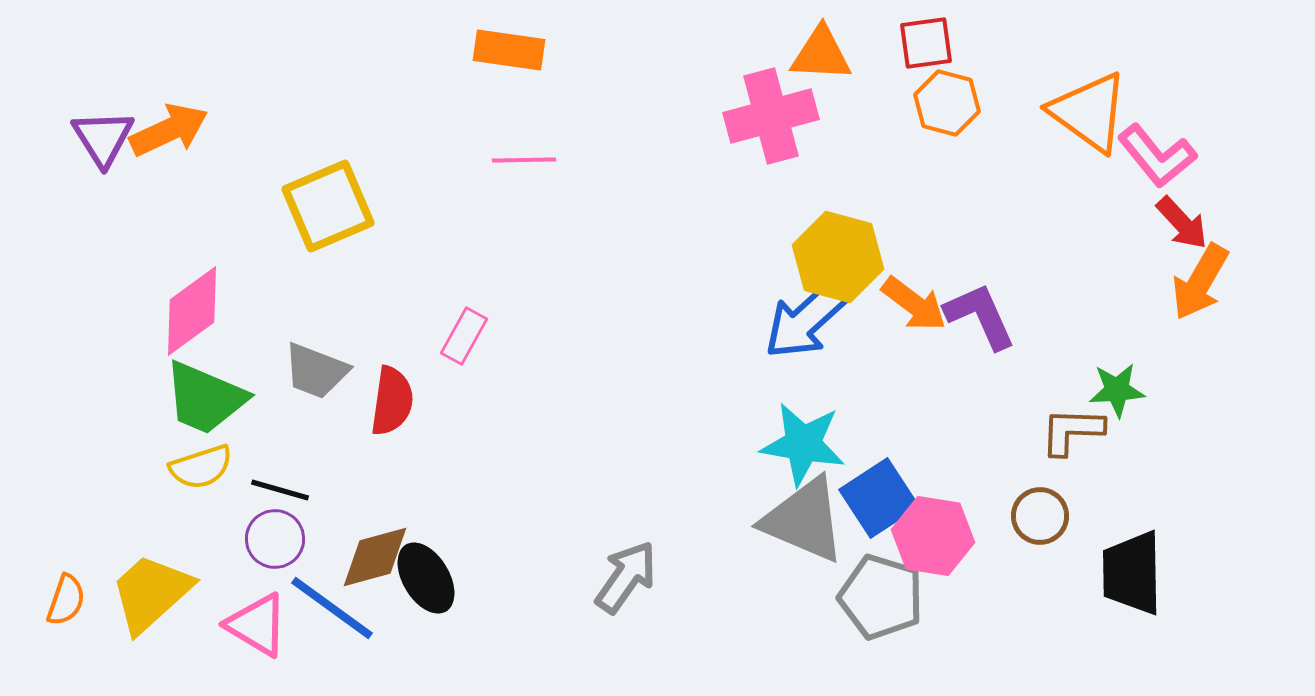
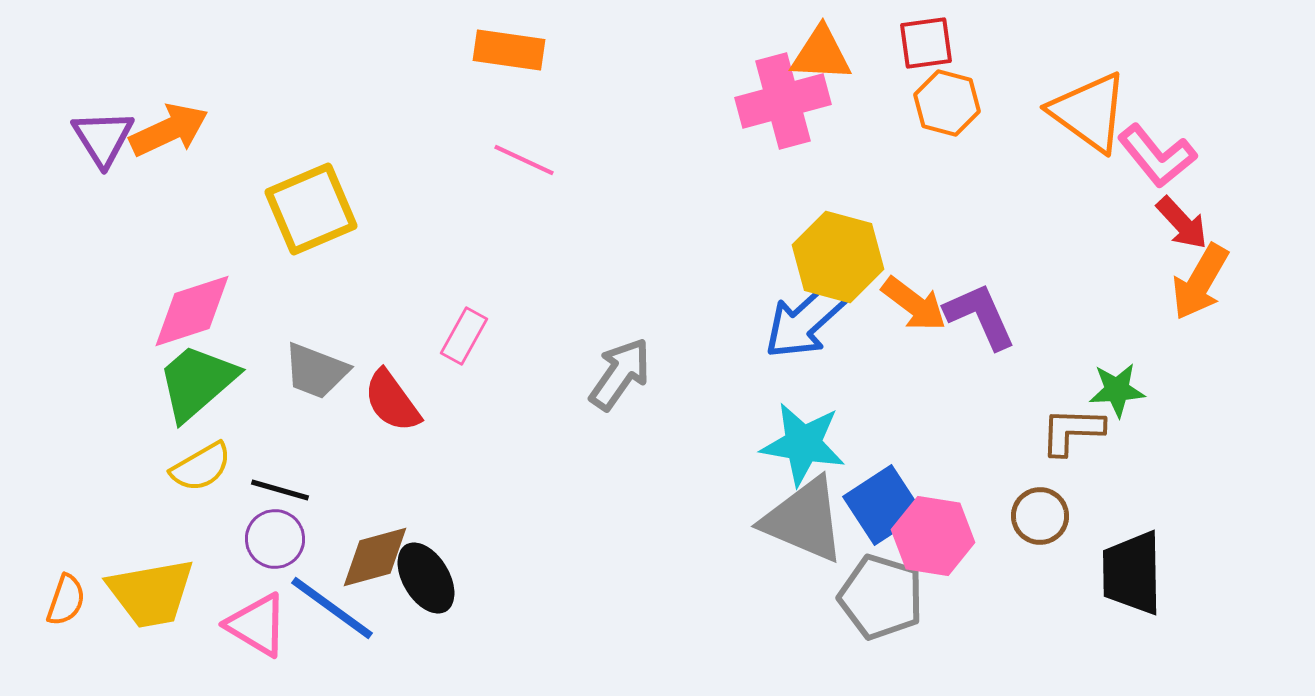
pink cross at (771, 116): moved 12 px right, 15 px up
pink line at (524, 160): rotated 26 degrees clockwise
yellow square at (328, 206): moved 17 px left, 3 px down
pink diamond at (192, 311): rotated 18 degrees clockwise
green trapezoid at (205, 398): moved 8 px left, 16 px up; rotated 116 degrees clockwise
red semicircle at (392, 401): rotated 136 degrees clockwise
yellow semicircle at (201, 467): rotated 12 degrees counterclockwise
blue square at (879, 498): moved 4 px right, 7 px down
gray arrow at (626, 577): moved 6 px left, 203 px up
yellow trapezoid at (151, 593): rotated 148 degrees counterclockwise
